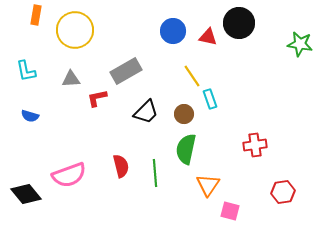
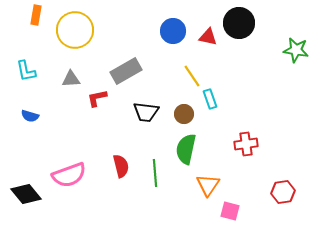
green star: moved 4 px left, 6 px down
black trapezoid: rotated 52 degrees clockwise
red cross: moved 9 px left, 1 px up
